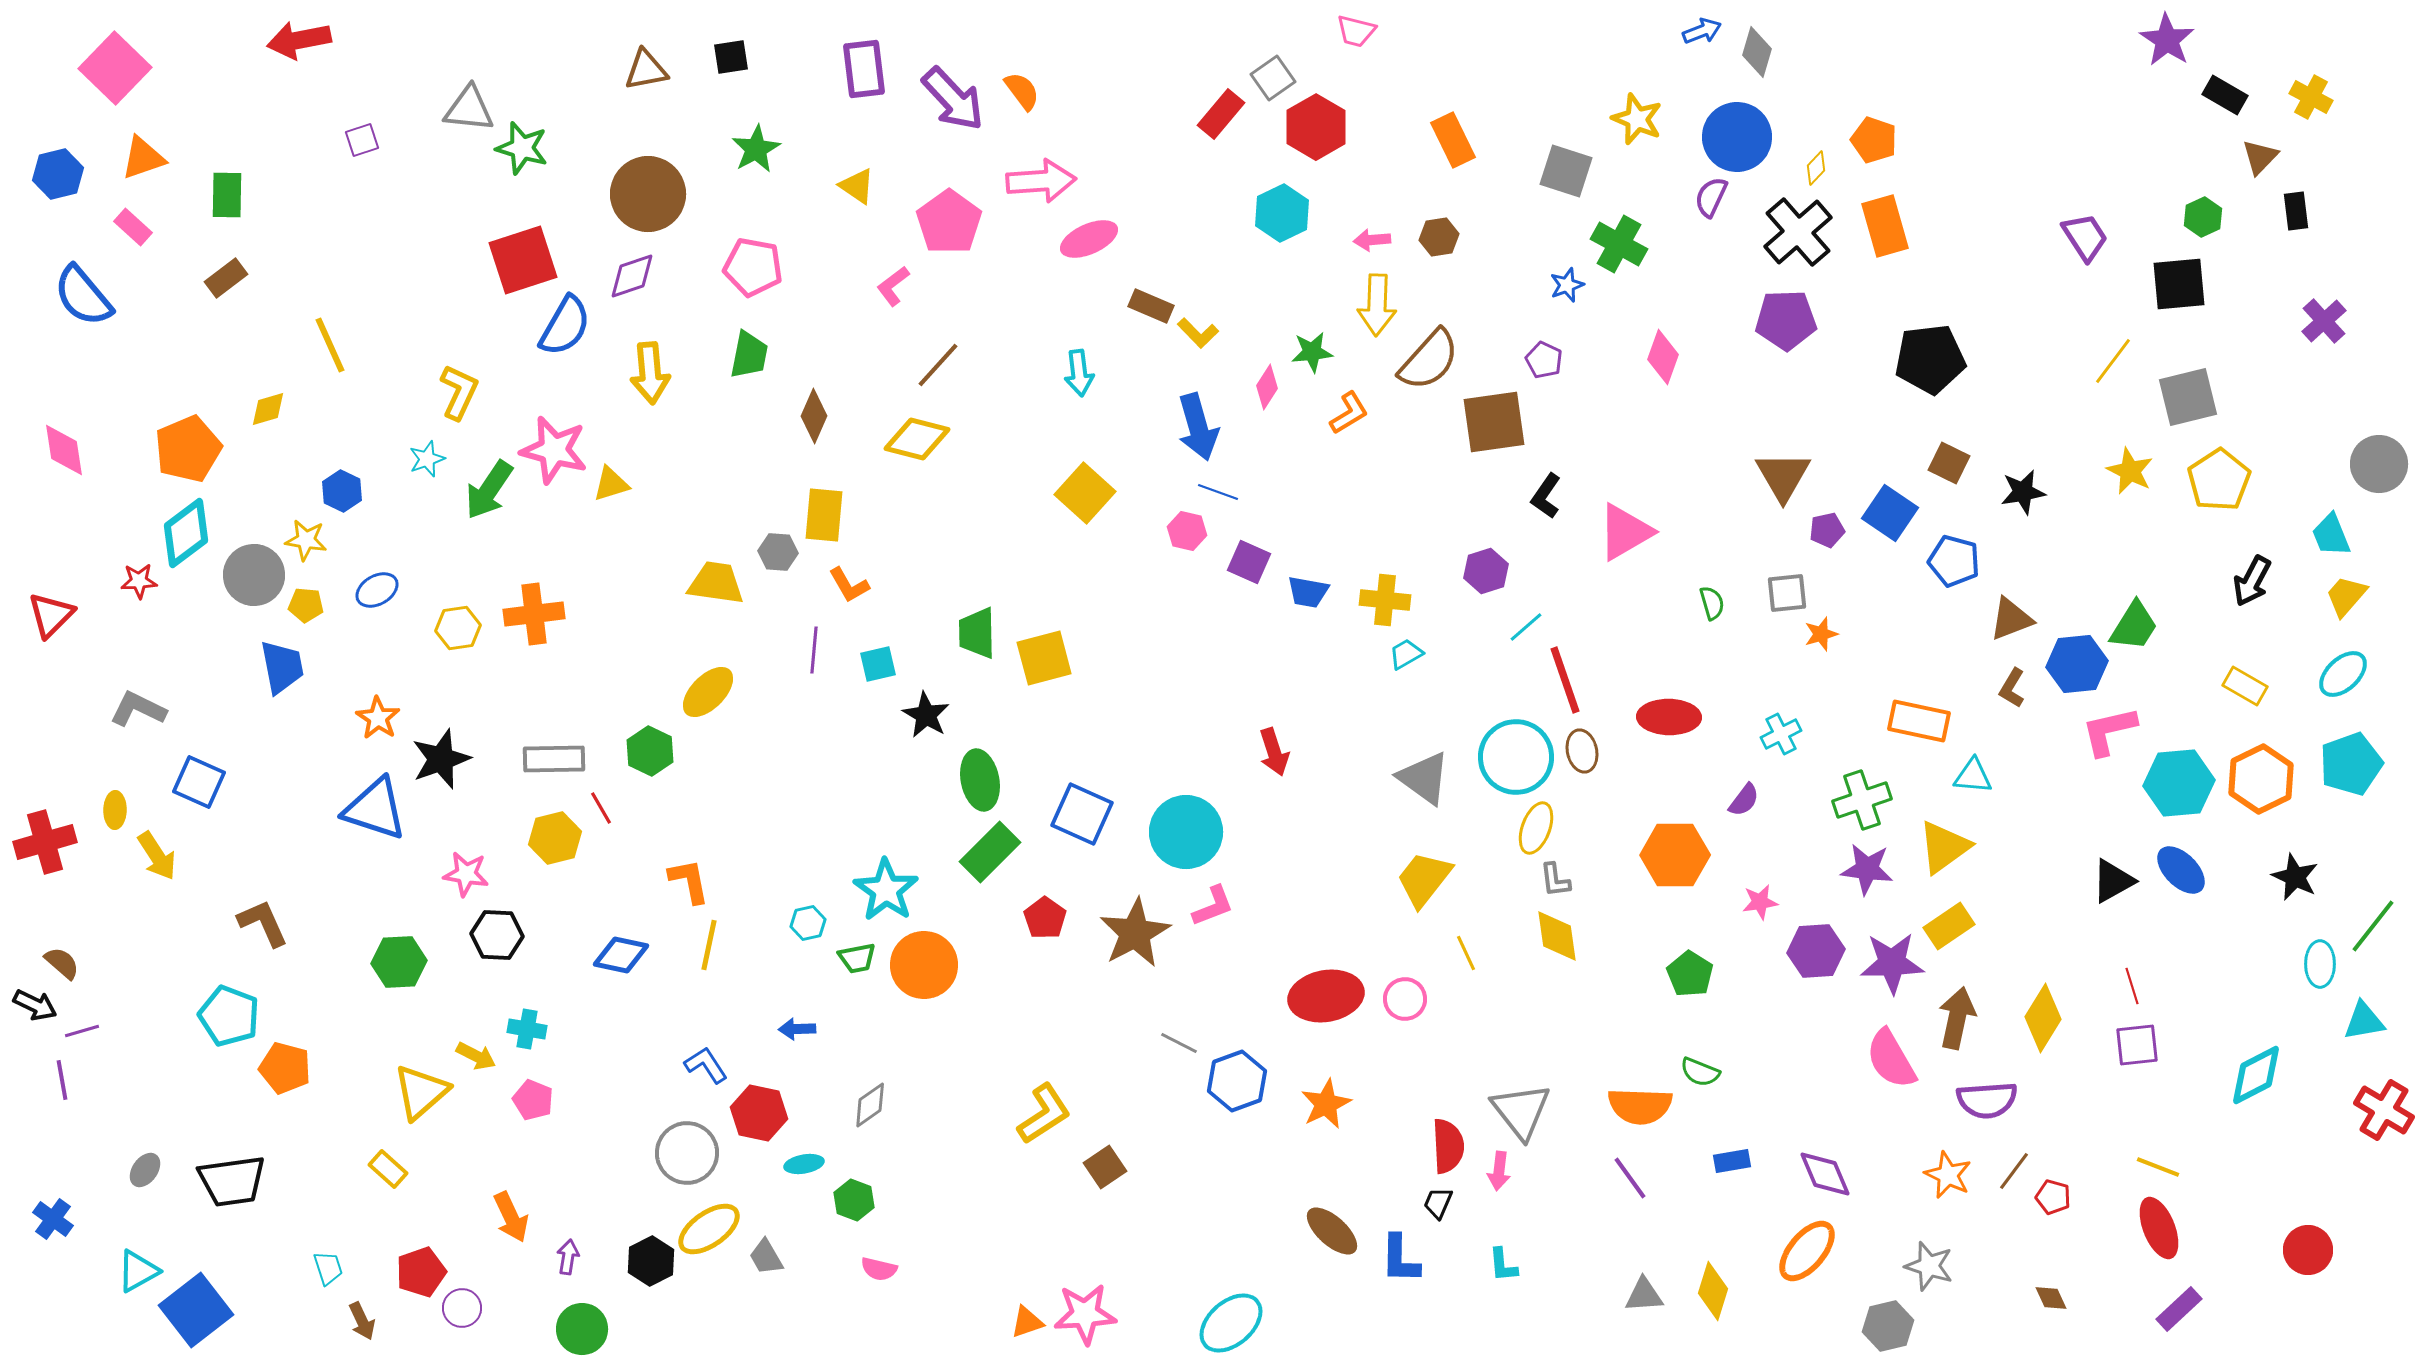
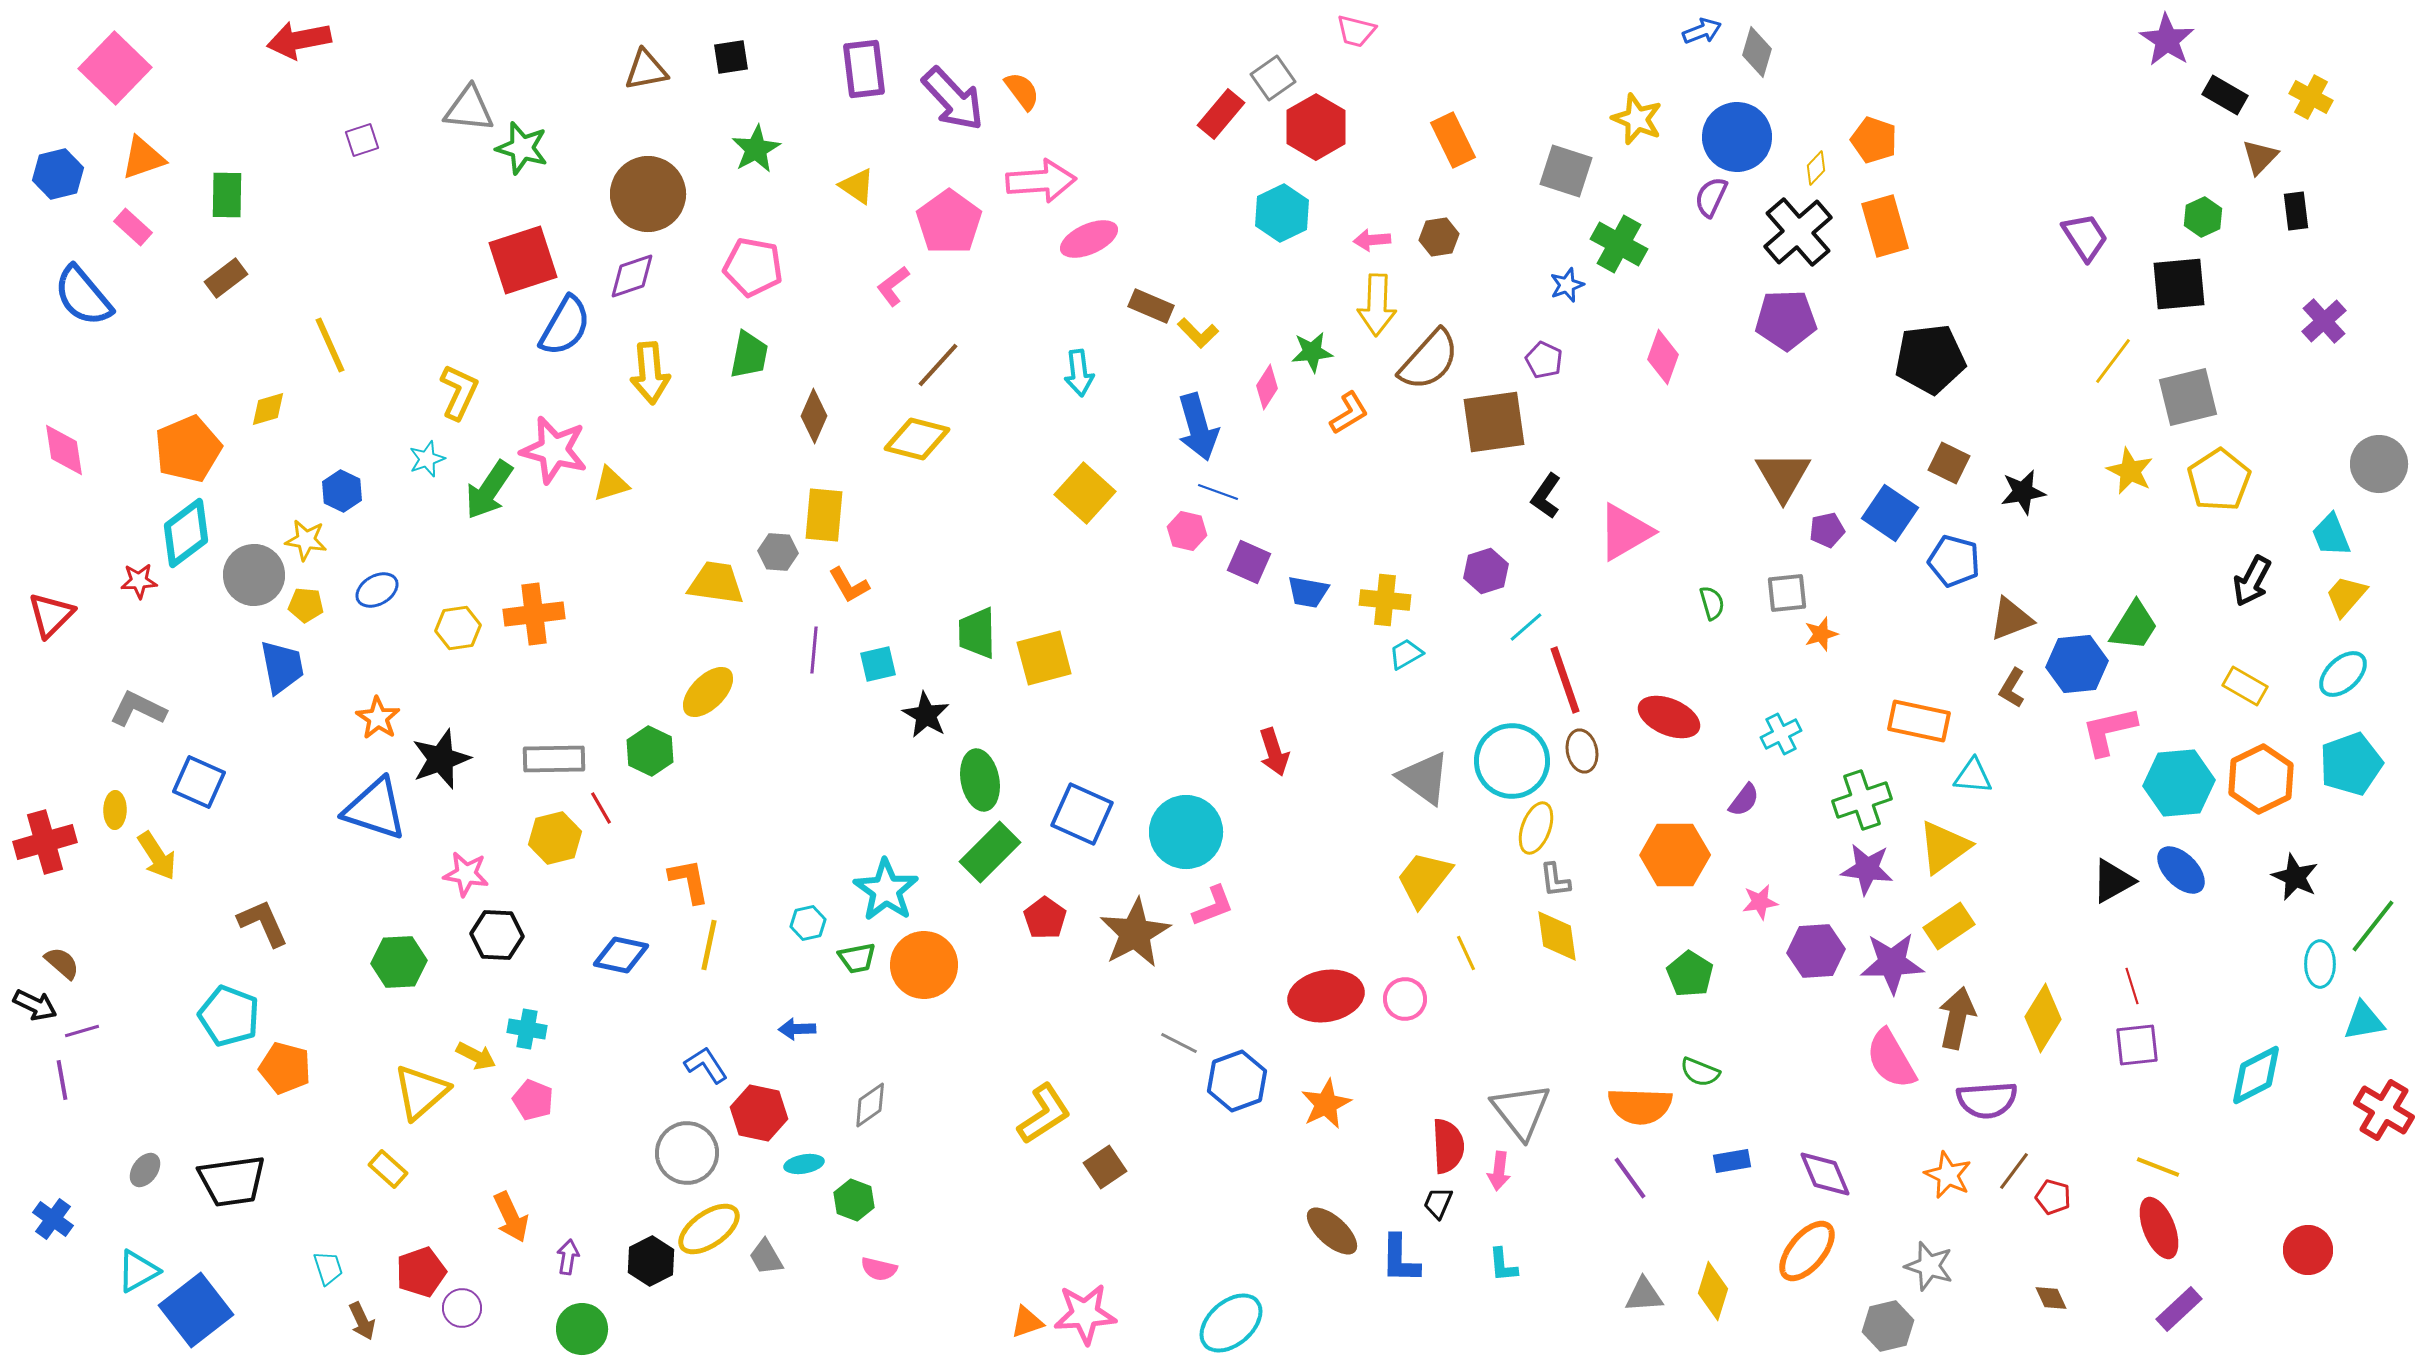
red ellipse at (1669, 717): rotated 22 degrees clockwise
cyan circle at (1516, 757): moved 4 px left, 4 px down
